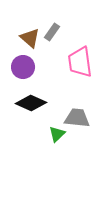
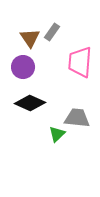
brown triangle: rotated 15 degrees clockwise
pink trapezoid: rotated 12 degrees clockwise
black diamond: moved 1 px left
